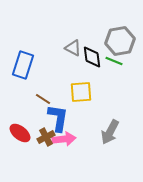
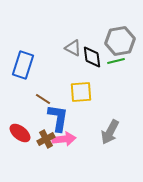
green line: moved 2 px right; rotated 36 degrees counterclockwise
brown cross: moved 2 px down
